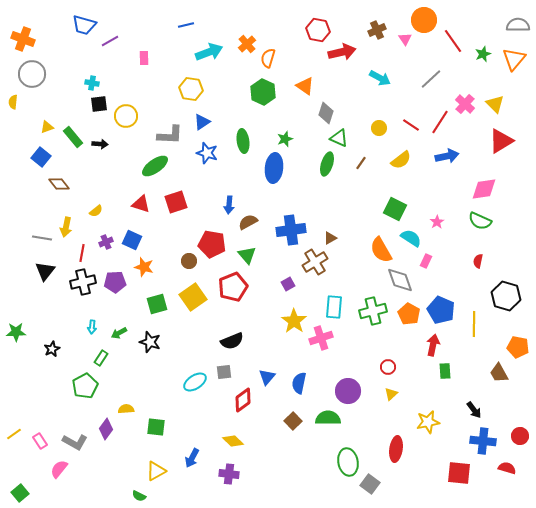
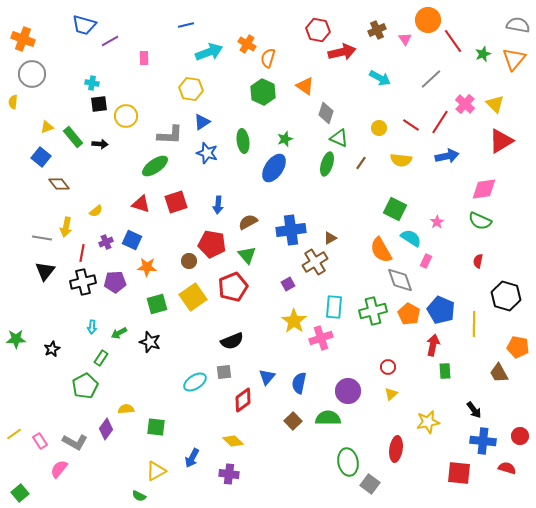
orange circle at (424, 20): moved 4 px right
gray semicircle at (518, 25): rotated 10 degrees clockwise
orange cross at (247, 44): rotated 18 degrees counterclockwise
yellow semicircle at (401, 160): rotated 45 degrees clockwise
blue ellipse at (274, 168): rotated 28 degrees clockwise
blue arrow at (229, 205): moved 11 px left
orange star at (144, 267): moved 3 px right; rotated 12 degrees counterclockwise
green star at (16, 332): moved 7 px down
